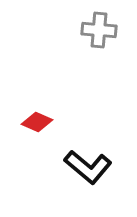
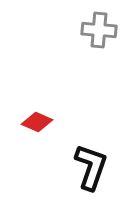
black L-shape: moved 3 px right; rotated 111 degrees counterclockwise
